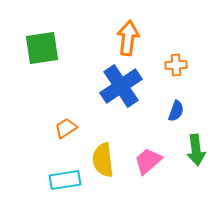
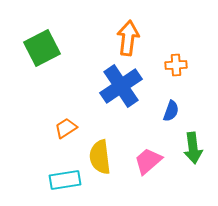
green square: rotated 18 degrees counterclockwise
blue semicircle: moved 5 px left
green arrow: moved 3 px left, 2 px up
yellow semicircle: moved 3 px left, 3 px up
